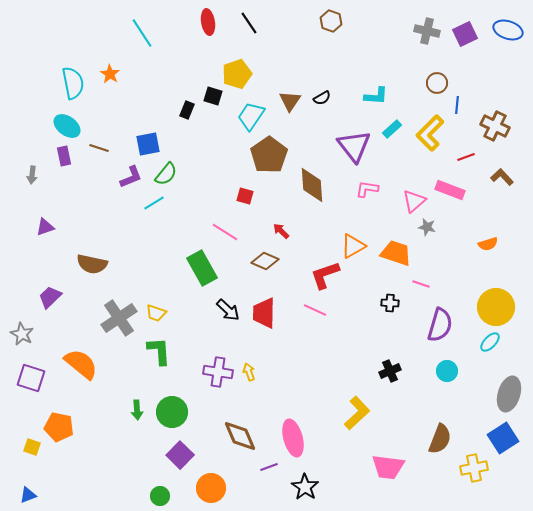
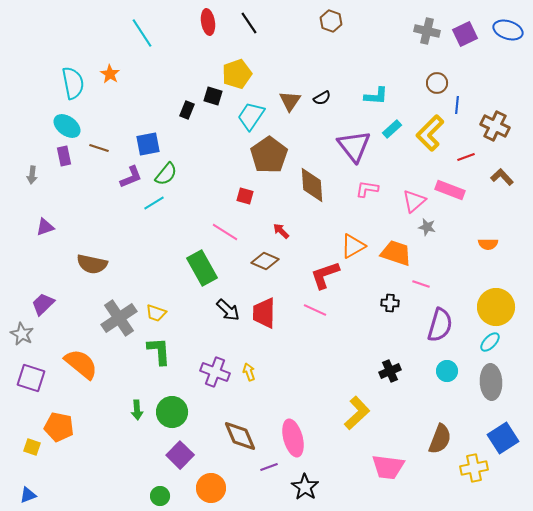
orange semicircle at (488, 244): rotated 18 degrees clockwise
purple trapezoid at (50, 297): moved 7 px left, 7 px down
purple cross at (218, 372): moved 3 px left; rotated 12 degrees clockwise
gray ellipse at (509, 394): moved 18 px left, 12 px up; rotated 20 degrees counterclockwise
